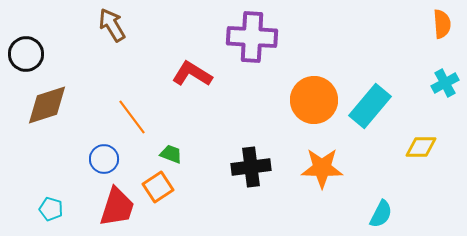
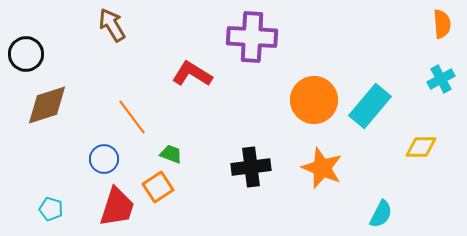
cyan cross: moved 4 px left, 4 px up
orange star: rotated 21 degrees clockwise
